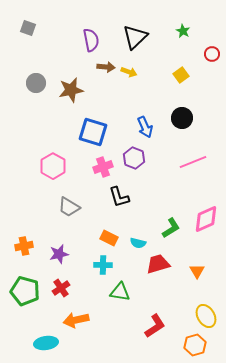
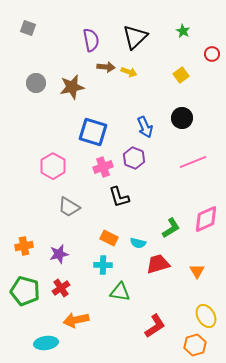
brown star: moved 1 px right, 3 px up
